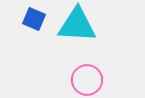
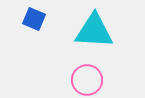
cyan triangle: moved 17 px right, 6 px down
